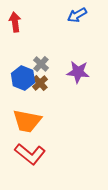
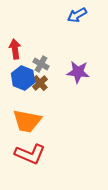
red arrow: moved 27 px down
gray cross: rotated 14 degrees counterclockwise
red L-shape: rotated 16 degrees counterclockwise
